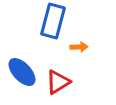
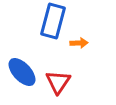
orange arrow: moved 4 px up
red triangle: rotated 24 degrees counterclockwise
